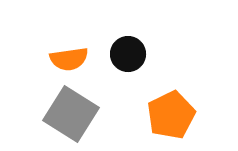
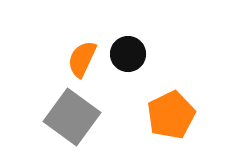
orange semicircle: moved 13 px right; rotated 123 degrees clockwise
gray square: moved 1 px right, 3 px down; rotated 4 degrees clockwise
